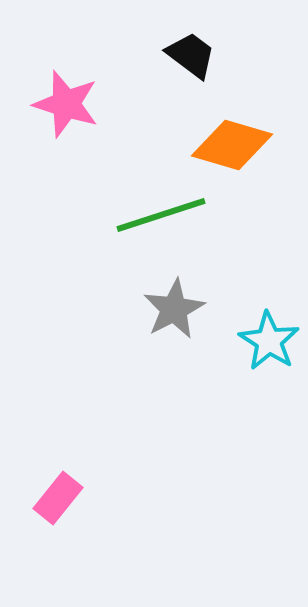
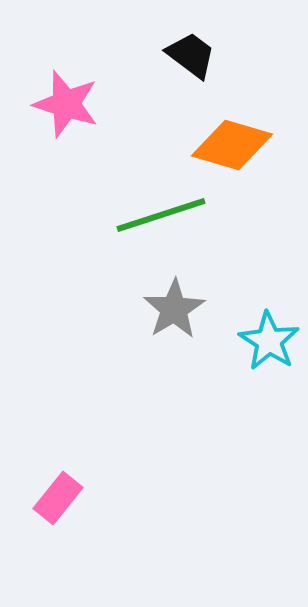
gray star: rotated 4 degrees counterclockwise
